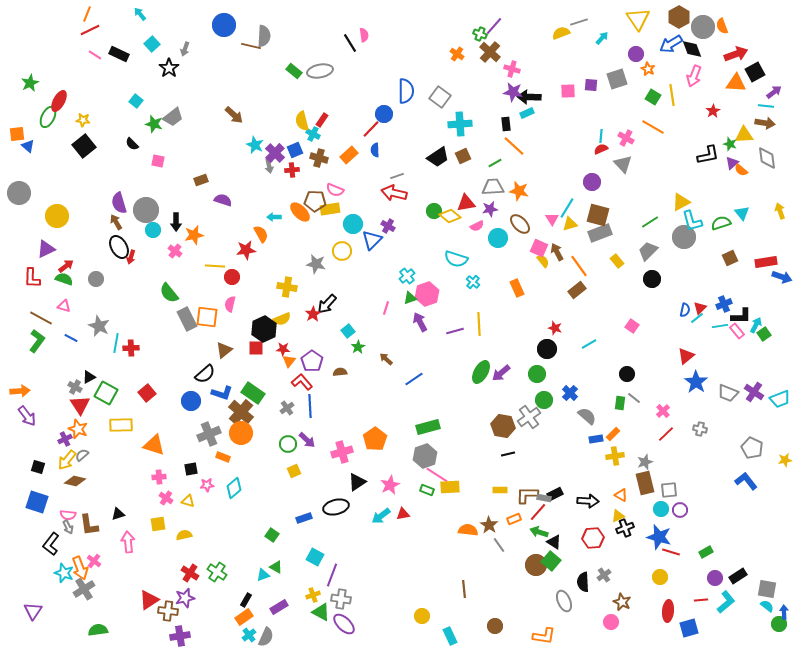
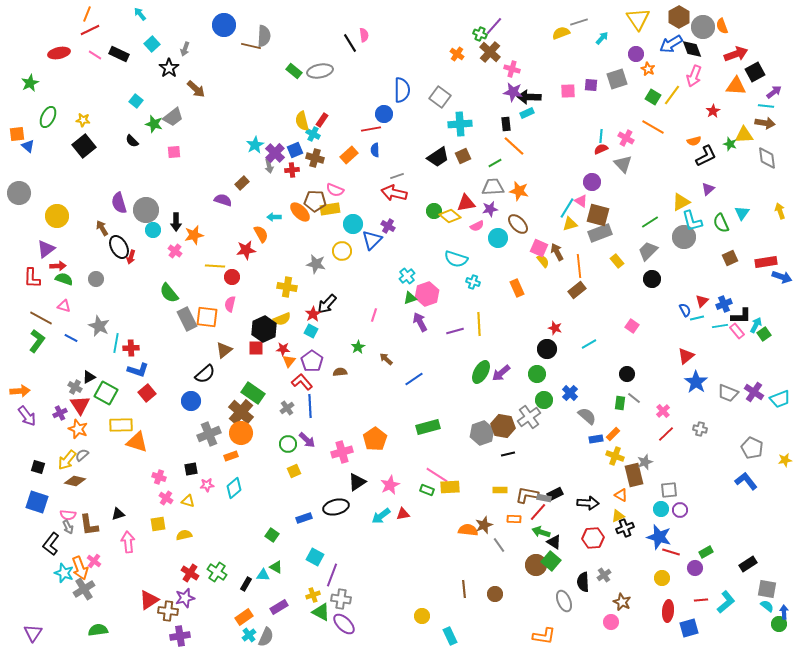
orange triangle at (736, 83): moved 3 px down
blue semicircle at (406, 91): moved 4 px left, 1 px up
yellow line at (672, 95): rotated 45 degrees clockwise
red ellipse at (59, 101): moved 48 px up; rotated 50 degrees clockwise
brown arrow at (234, 115): moved 38 px left, 26 px up
red line at (371, 129): rotated 36 degrees clockwise
black semicircle at (132, 144): moved 3 px up
cyan star at (255, 145): rotated 18 degrees clockwise
black L-shape at (708, 155): moved 2 px left, 1 px down; rotated 15 degrees counterclockwise
brown cross at (319, 158): moved 4 px left
pink square at (158, 161): moved 16 px right, 9 px up; rotated 16 degrees counterclockwise
purple triangle at (732, 163): moved 24 px left, 26 px down
orange semicircle at (741, 170): moved 47 px left, 29 px up; rotated 56 degrees counterclockwise
brown rectangle at (201, 180): moved 41 px right, 3 px down; rotated 24 degrees counterclockwise
cyan triangle at (742, 213): rotated 14 degrees clockwise
pink triangle at (552, 219): moved 29 px right, 18 px up; rotated 24 degrees counterclockwise
brown arrow at (116, 222): moved 14 px left, 6 px down
green semicircle at (721, 223): rotated 96 degrees counterclockwise
brown ellipse at (520, 224): moved 2 px left
purple triangle at (46, 249): rotated 12 degrees counterclockwise
red arrow at (66, 266): moved 8 px left; rotated 35 degrees clockwise
orange line at (579, 266): rotated 30 degrees clockwise
cyan cross at (473, 282): rotated 24 degrees counterclockwise
pink line at (386, 308): moved 12 px left, 7 px down
red triangle at (700, 308): moved 2 px right, 7 px up
blue semicircle at (685, 310): rotated 40 degrees counterclockwise
cyan line at (697, 318): rotated 24 degrees clockwise
cyan square at (348, 331): moved 37 px left; rotated 24 degrees counterclockwise
blue L-shape at (222, 393): moved 84 px left, 23 px up
purple cross at (65, 439): moved 5 px left, 26 px up
orange triangle at (154, 445): moved 17 px left, 3 px up
gray hexagon at (425, 456): moved 57 px right, 23 px up
yellow cross at (615, 456): rotated 30 degrees clockwise
orange rectangle at (223, 457): moved 8 px right, 1 px up; rotated 40 degrees counterclockwise
pink cross at (159, 477): rotated 24 degrees clockwise
brown rectangle at (645, 483): moved 11 px left, 8 px up
brown L-shape at (527, 495): rotated 10 degrees clockwise
black arrow at (588, 501): moved 2 px down
orange rectangle at (514, 519): rotated 24 degrees clockwise
brown star at (489, 525): moved 5 px left; rotated 18 degrees clockwise
green arrow at (539, 532): moved 2 px right
cyan triangle at (263, 575): rotated 24 degrees clockwise
black rectangle at (738, 576): moved 10 px right, 12 px up
yellow circle at (660, 577): moved 2 px right, 1 px down
purple circle at (715, 578): moved 20 px left, 10 px up
black rectangle at (246, 600): moved 16 px up
purple triangle at (33, 611): moved 22 px down
brown circle at (495, 626): moved 32 px up
